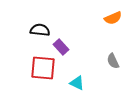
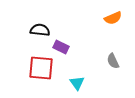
purple rectangle: rotated 21 degrees counterclockwise
red square: moved 2 px left
cyan triangle: rotated 28 degrees clockwise
